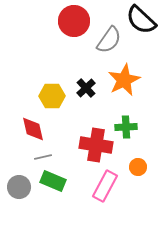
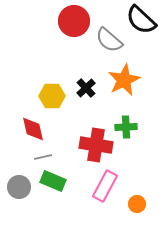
gray semicircle: rotated 96 degrees clockwise
orange circle: moved 1 px left, 37 px down
